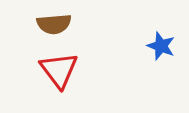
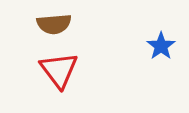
blue star: rotated 16 degrees clockwise
